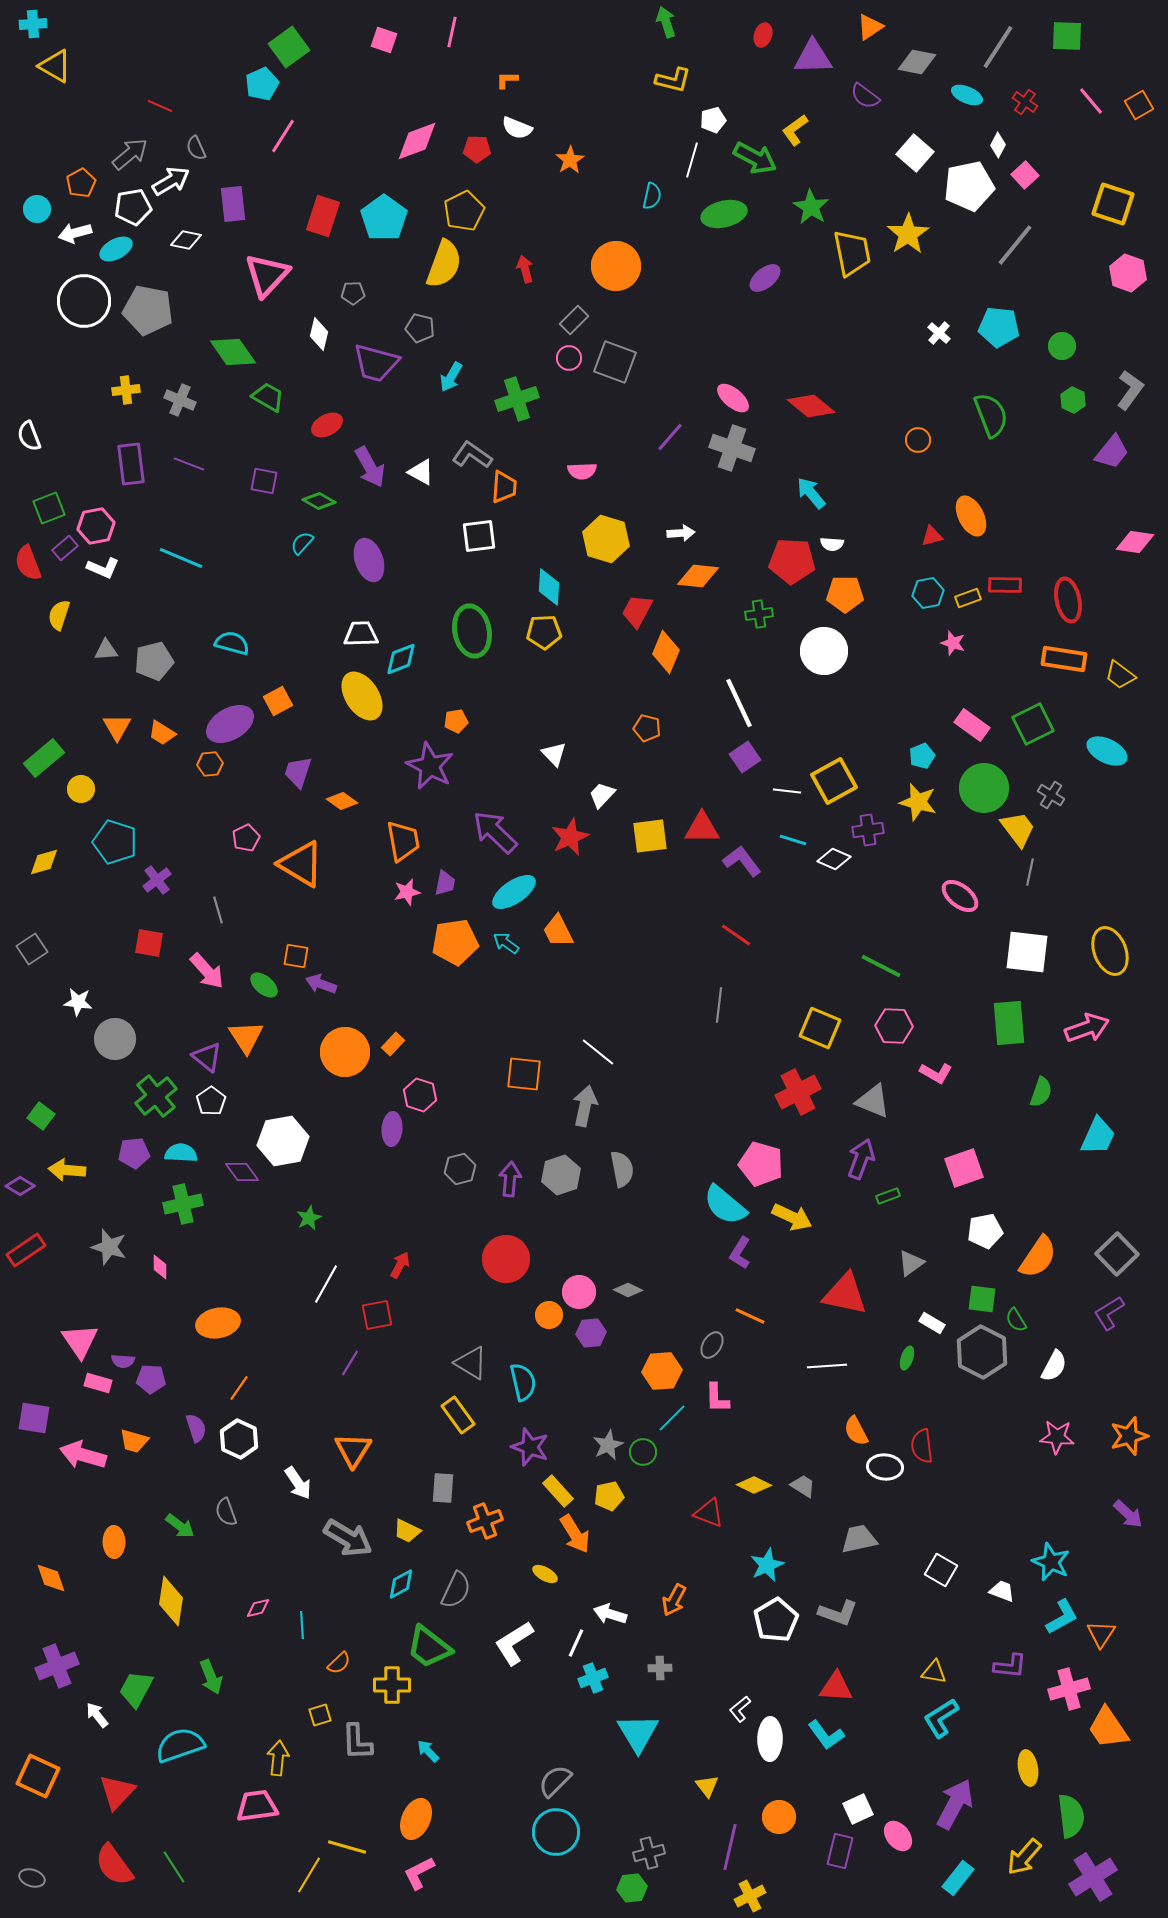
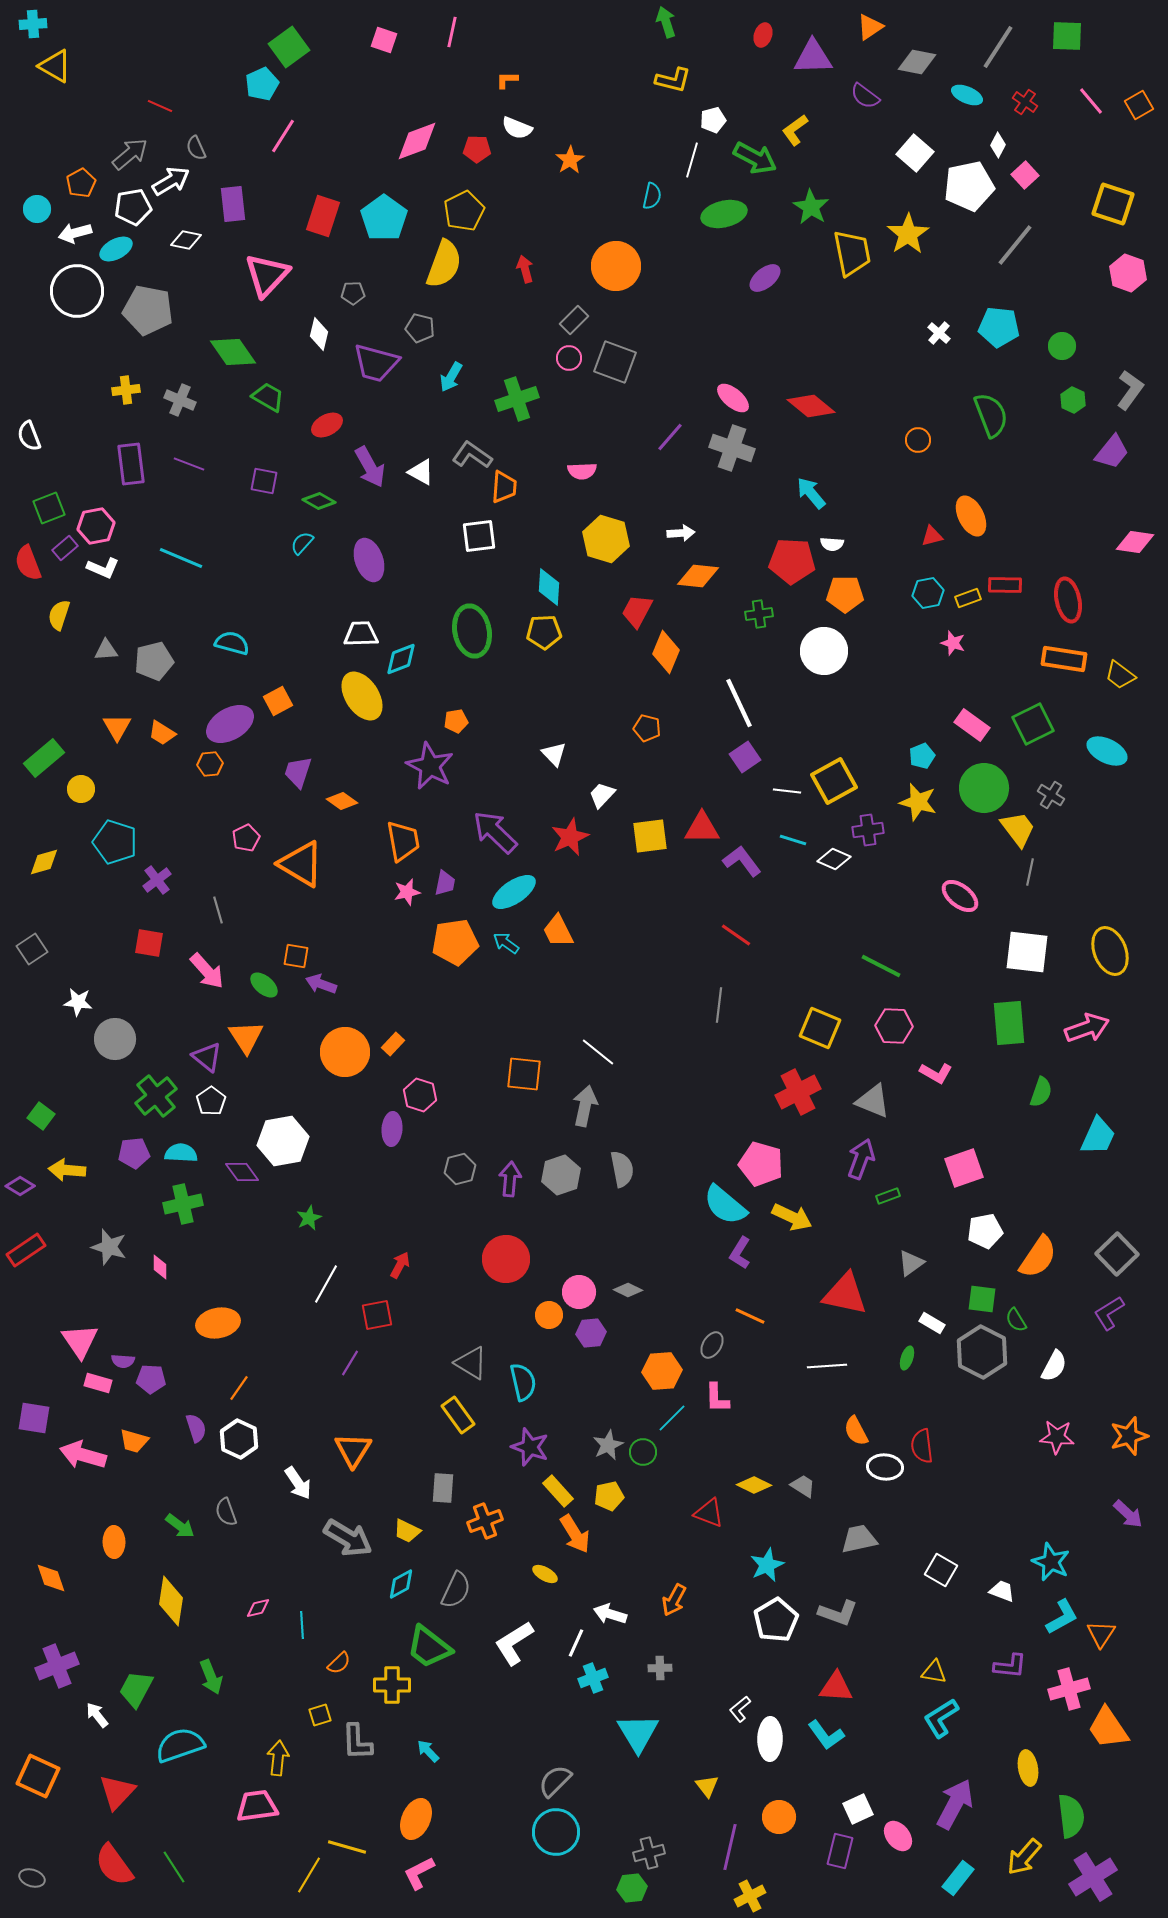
white circle at (84, 301): moved 7 px left, 10 px up
